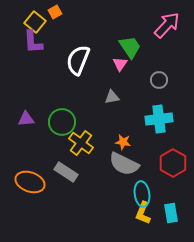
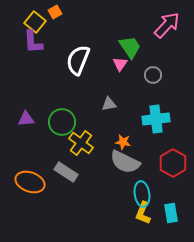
gray circle: moved 6 px left, 5 px up
gray triangle: moved 3 px left, 7 px down
cyan cross: moved 3 px left
gray semicircle: moved 1 px right, 2 px up
